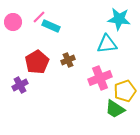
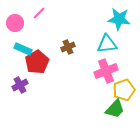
pink line: moved 4 px up
pink circle: moved 2 px right, 1 px down
cyan rectangle: moved 28 px left, 23 px down
brown cross: moved 13 px up
pink cross: moved 6 px right, 7 px up
yellow pentagon: moved 1 px left, 1 px up
green trapezoid: rotated 80 degrees counterclockwise
